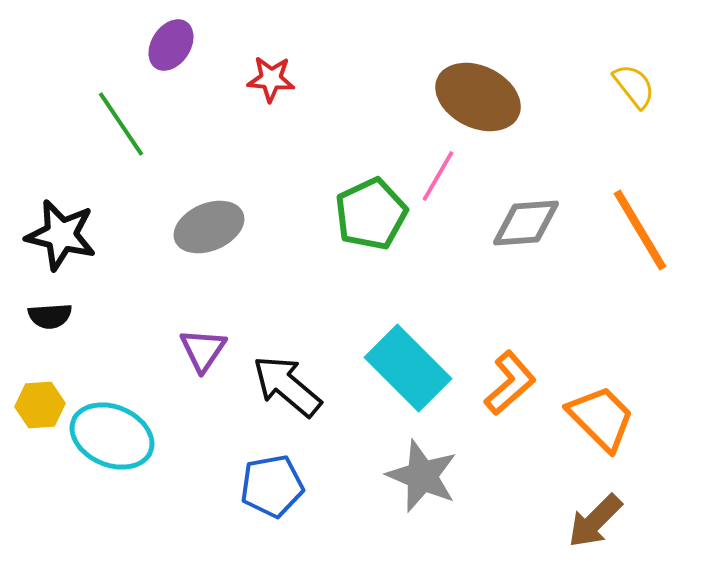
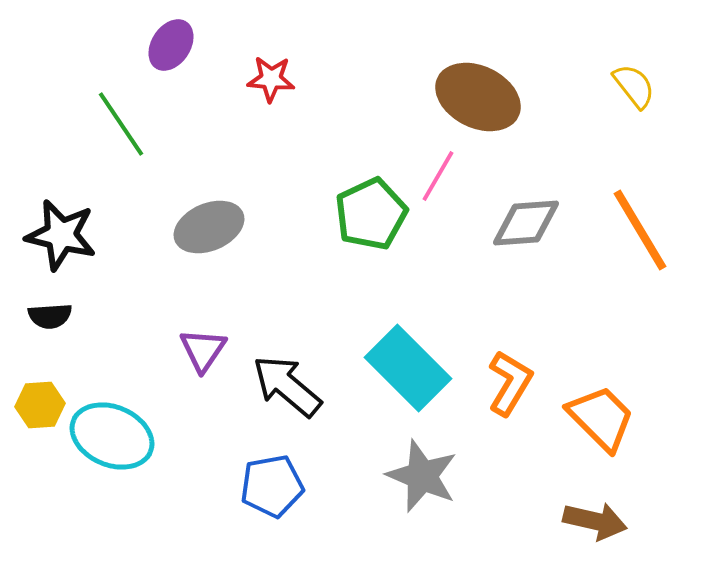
orange L-shape: rotated 18 degrees counterclockwise
brown arrow: rotated 122 degrees counterclockwise
